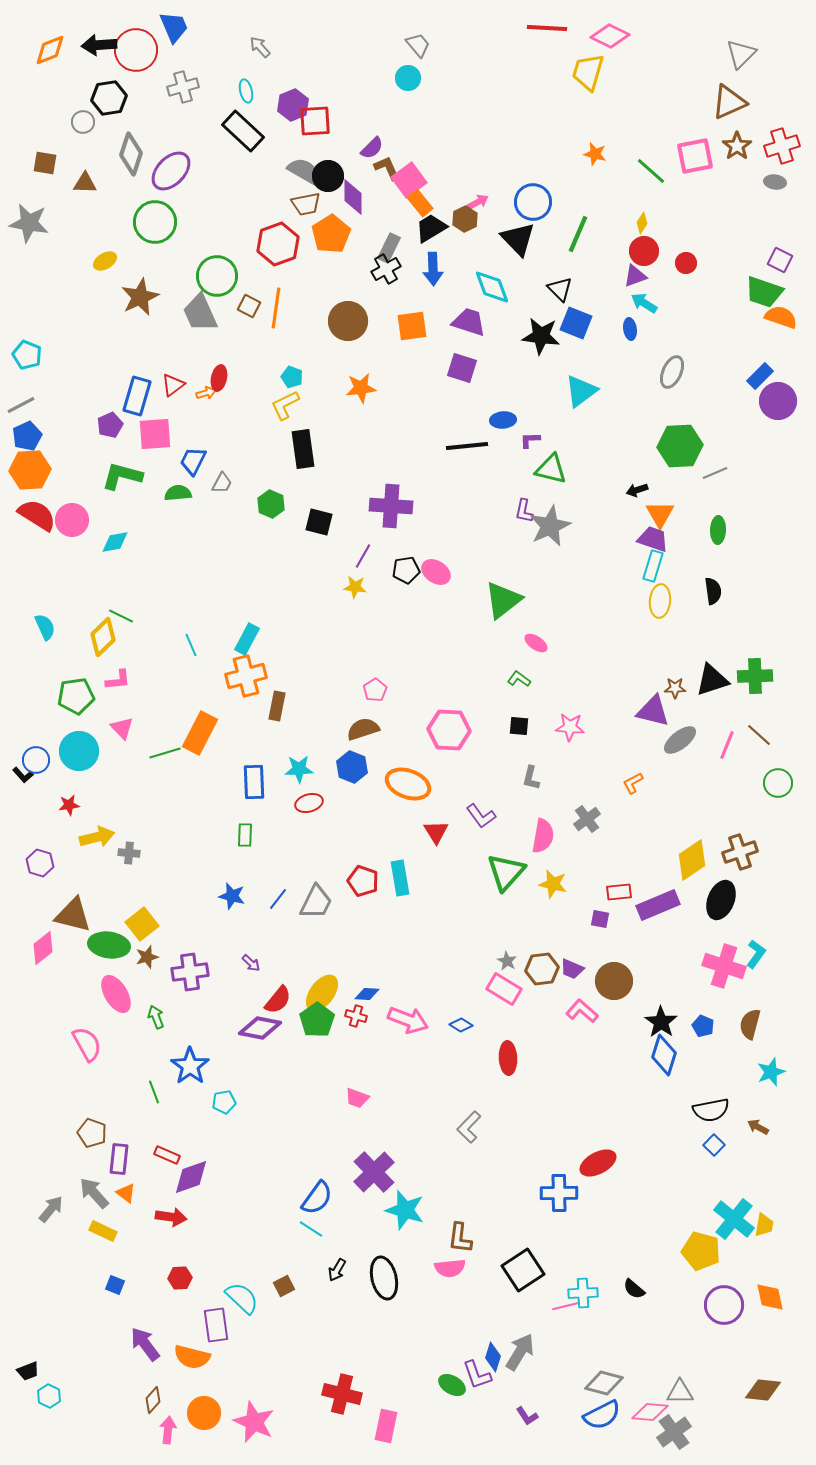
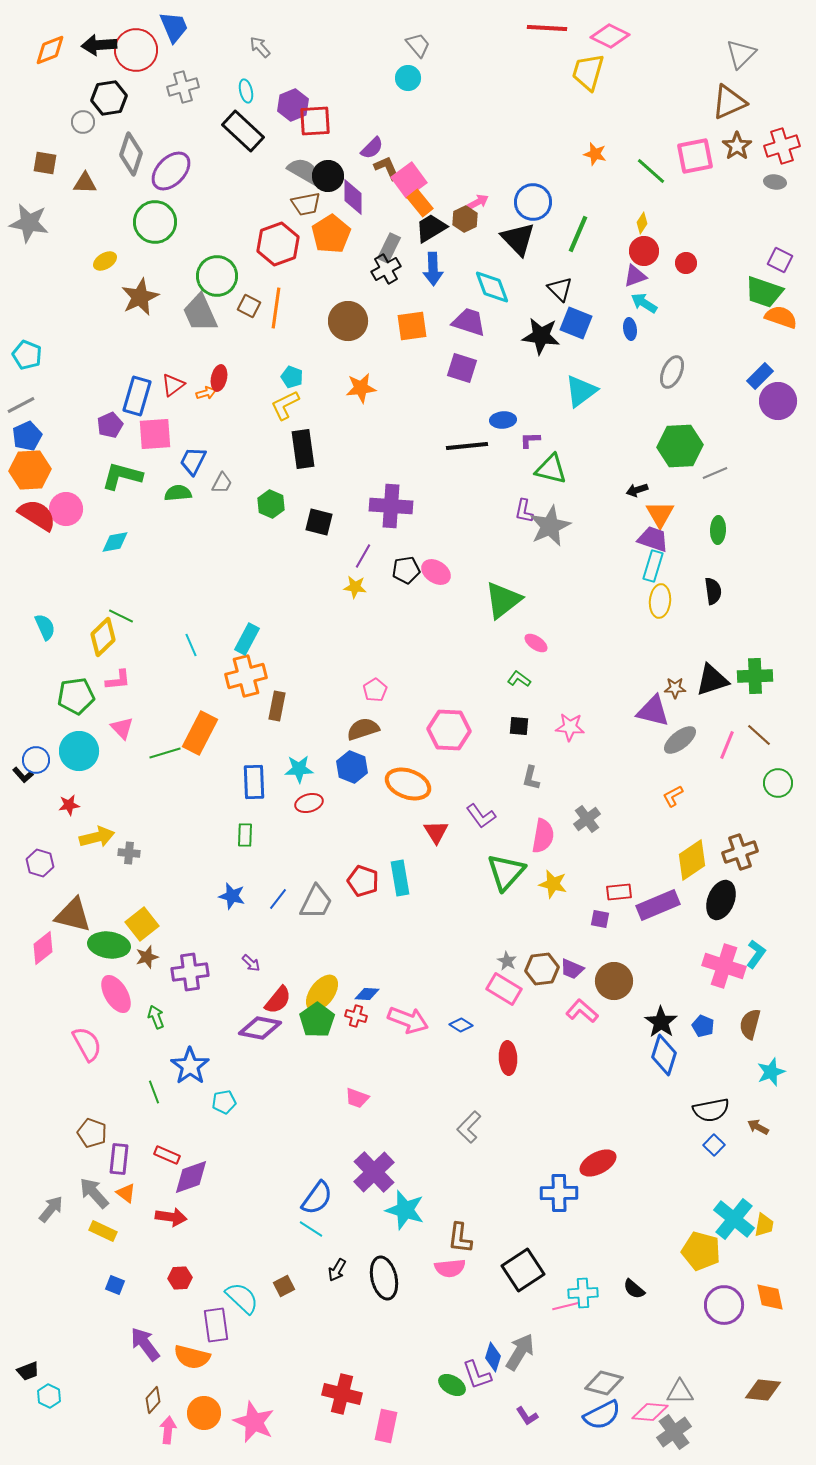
pink circle at (72, 520): moved 6 px left, 11 px up
orange L-shape at (633, 783): moved 40 px right, 13 px down
